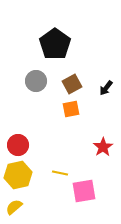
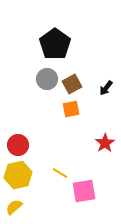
gray circle: moved 11 px right, 2 px up
red star: moved 2 px right, 4 px up
yellow line: rotated 21 degrees clockwise
